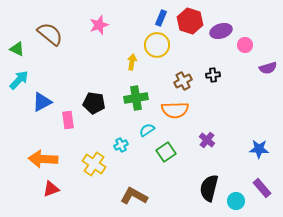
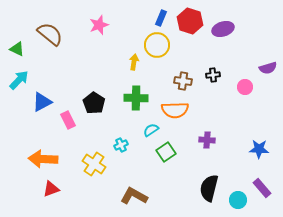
purple ellipse: moved 2 px right, 2 px up
pink circle: moved 42 px down
yellow arrow: moved 2 px right
brown cross: rotated 36 degrees clockwise
green cross: rotated 10 degrees clockwise
black pentagon: rotated 25 degrees clockwise
pink rectangle: rotated 18 degrees counterclockwise
cyan semicircle: moved 4 px right
purple cross: rotated 35 degrees counterclockwise
cyan circle: moved 2 px right, 1 px up
